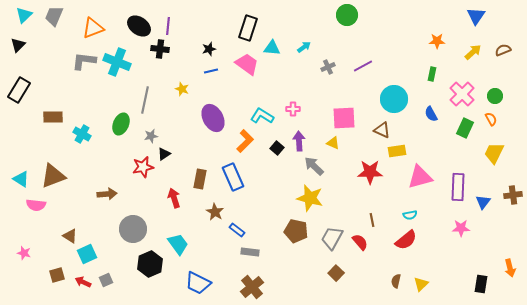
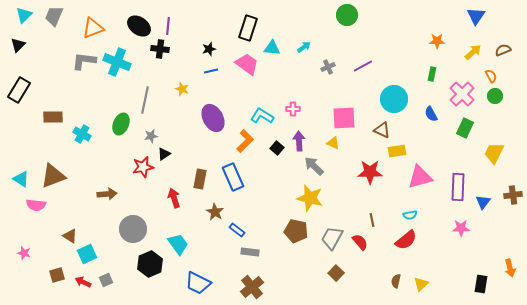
orange semicircle at (491, 119): moved 43 px up
